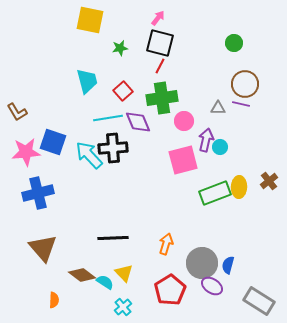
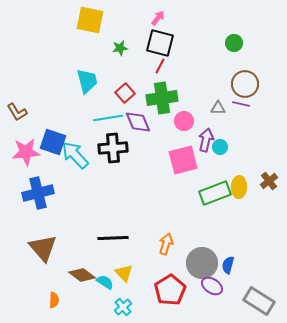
red square: moved 2 px right, 2 px down
cyan arrow: moved 14 px left
